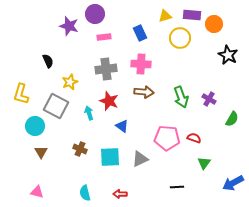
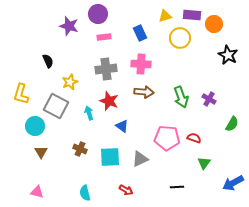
purple circle: moved 3 px right
green semicircle: moved 5 px down
red arrow: moved 6 px right, 4 px up; rotated 152 degrees counterclockwise
